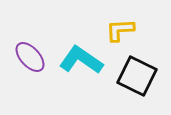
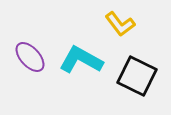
yellow L-shape: moved 6 px up; rotated 124 degrees counterclockwise
cyan L-shape: rotated 6 degrees counterclockwise
